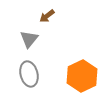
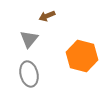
brown arrow: rotated 14 degrees clockwise
orange hexagon: moved 20 px up; rotated 20 degrees counterclockwise
